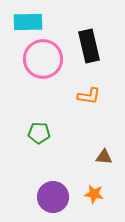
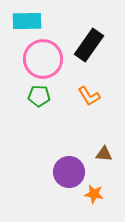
cyan rectangle: moved 1 px left, 1 px up
black rectangle: moved 1 px up; rotated 48 degrees clockwise
orange L-shape: rotated 50 degrees clockwise
green pentagon: moved 37 px up
brown triangle: moved 3 px up
purple circle: moved 16 px right, 25 px up
